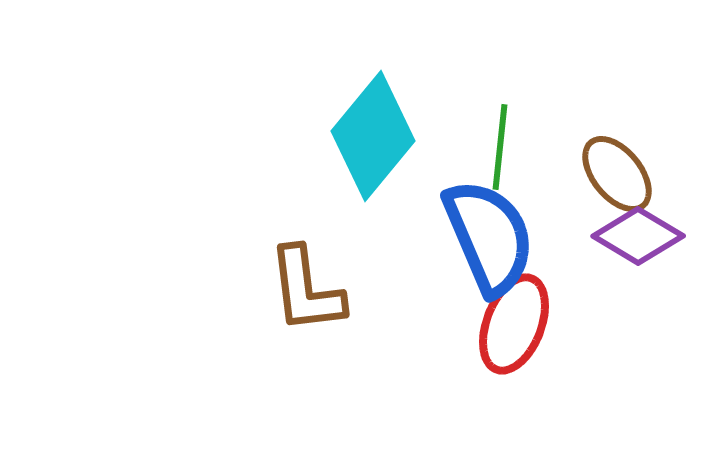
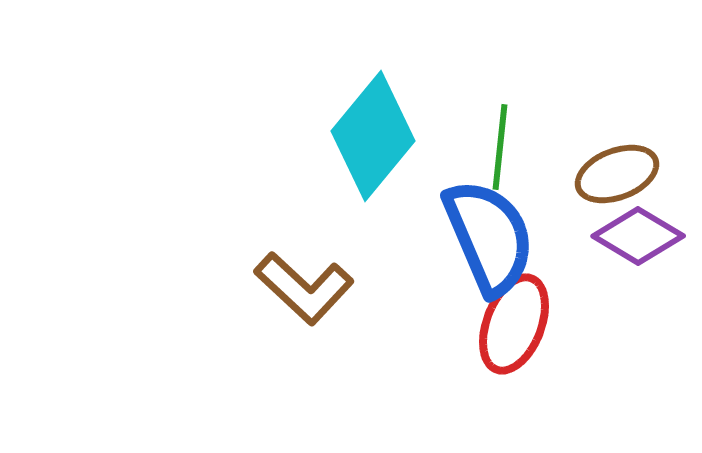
brown ellipse: rotated 72 degrees counterclockwise
brown L-shape: moved 2 px left, 2 px up; rotated 40 degrees counterclockwise
